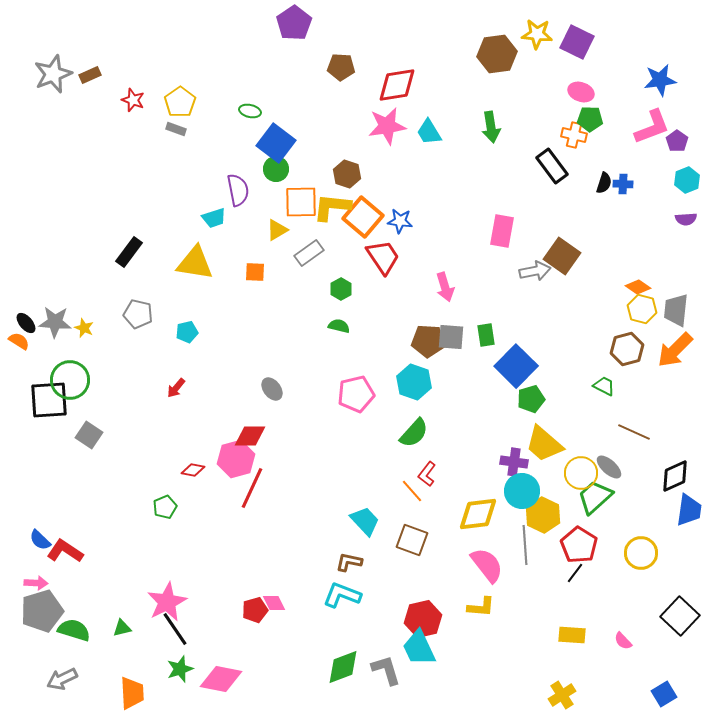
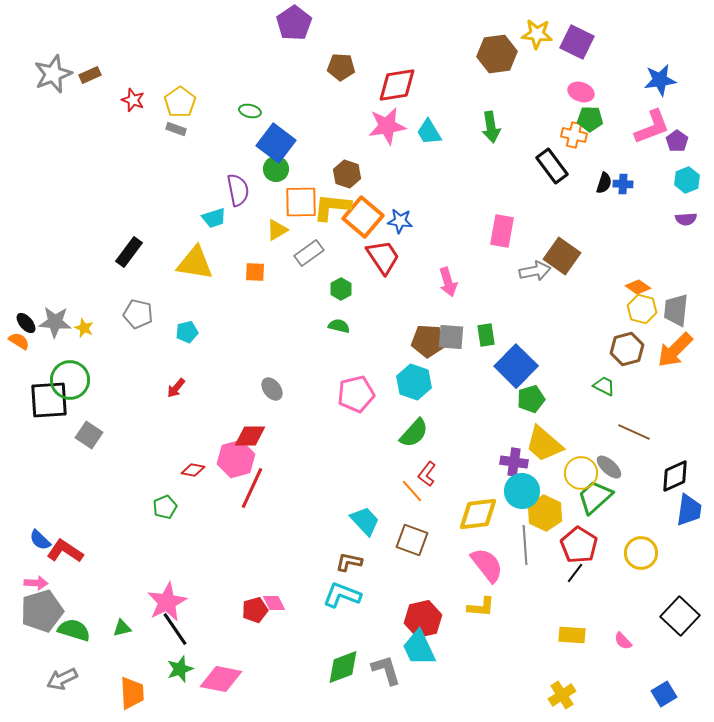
pink arrow at (445, 287): moved 3 px right, 5 px up
yellow hexagon at (543, 515): moved 2 px right, 2 px up
